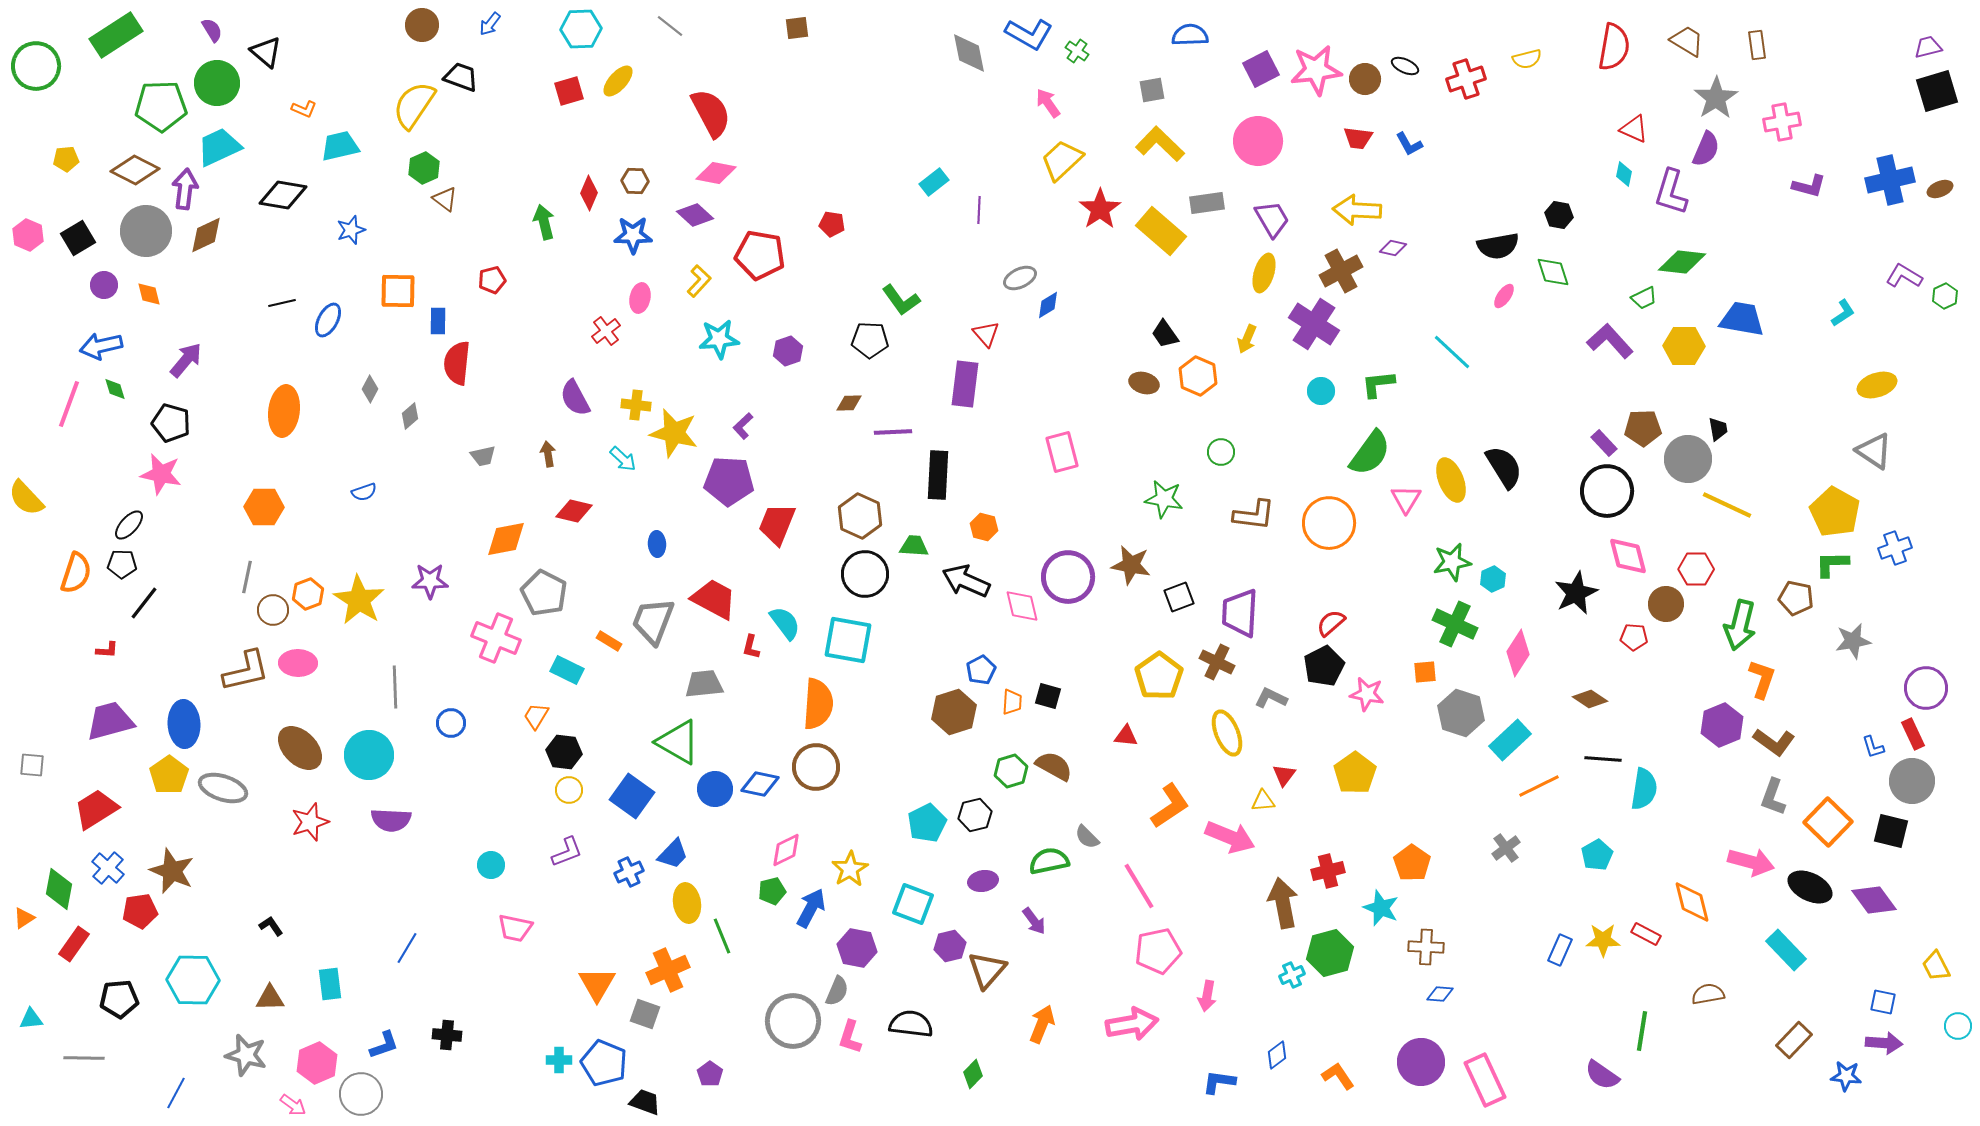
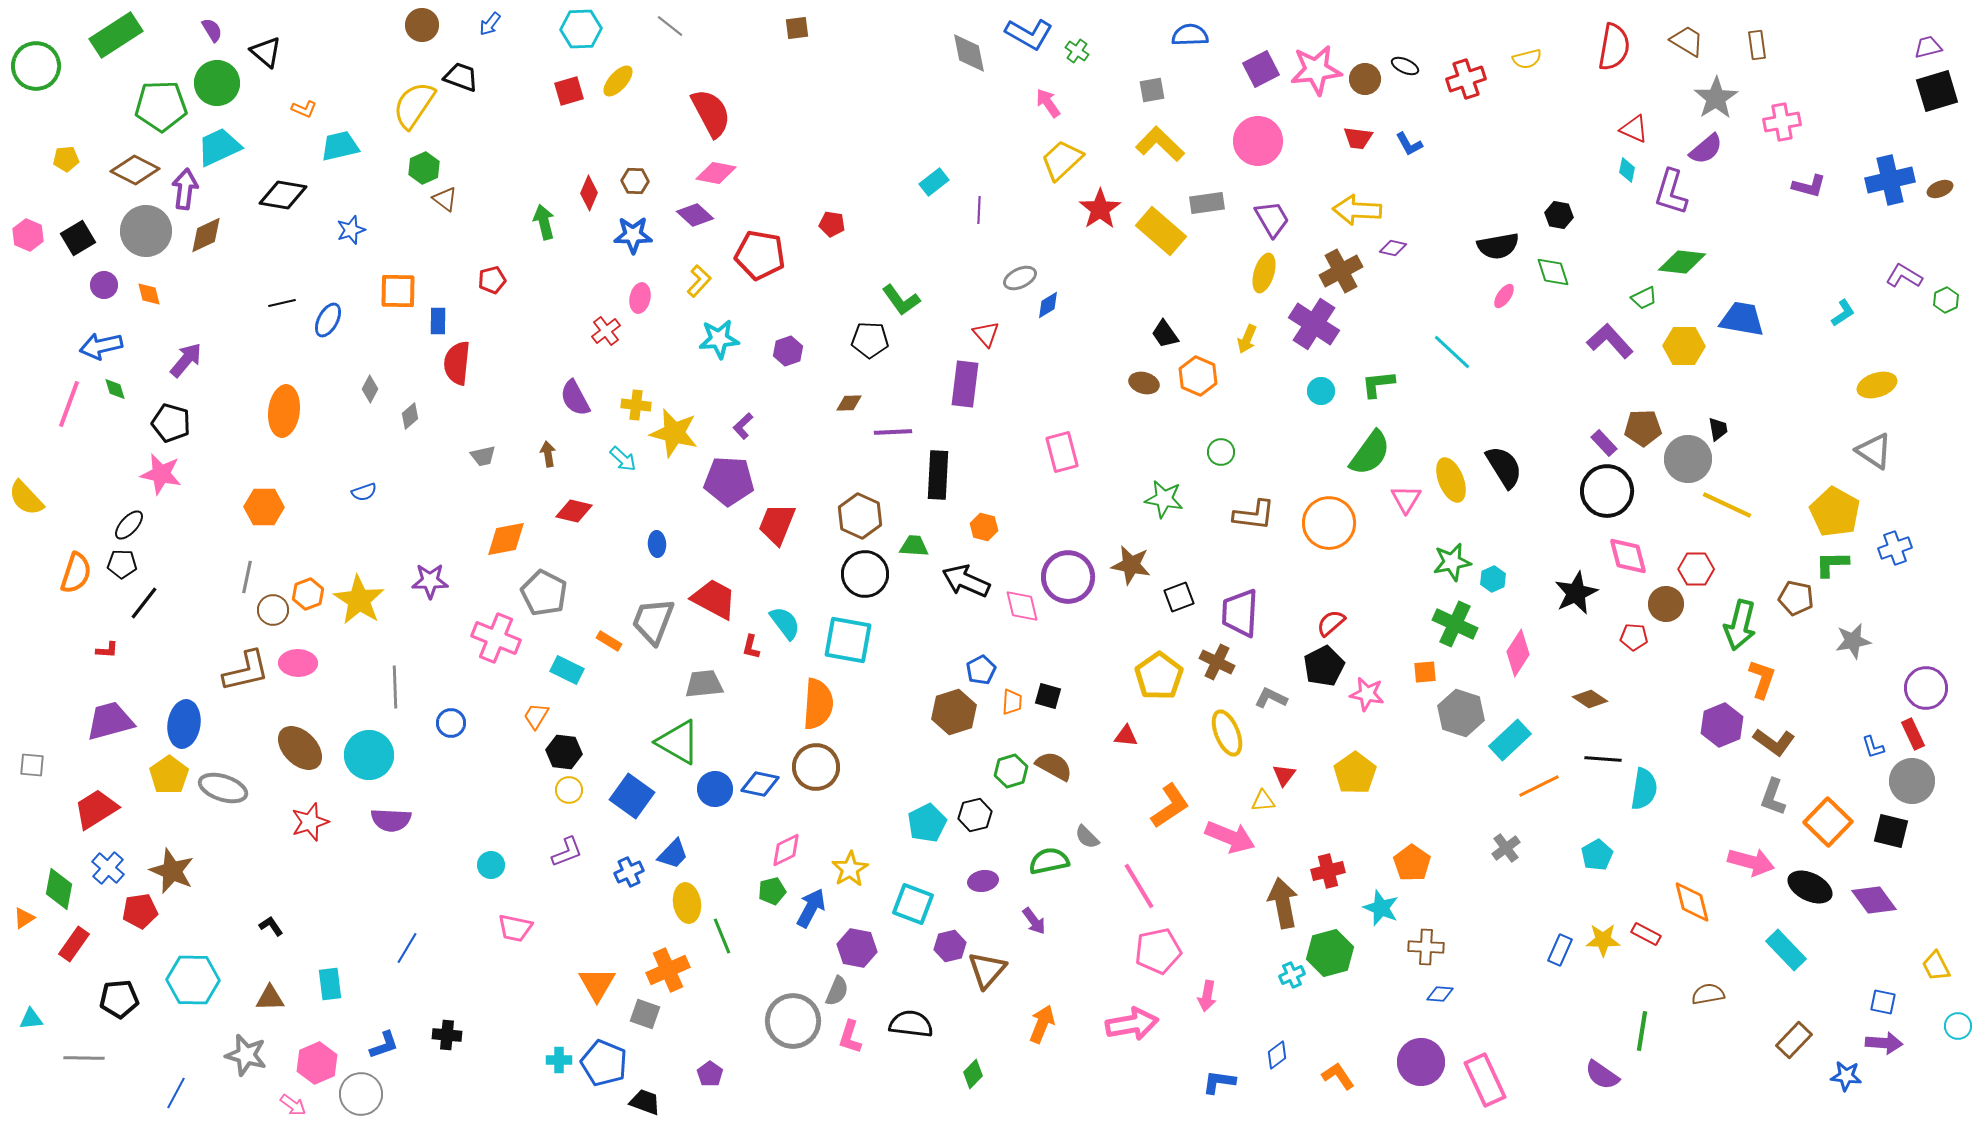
purple semicircle at (1706, 149): rotated 27 degrees clockwise
cyan diamond at (1624, 174): moved 3 px right, 4 px up
green hexagon at (1945, 296): moved 1 px right, 4 px down
blue ellipse at (184, 724): rotated 12 degrees clockwise
